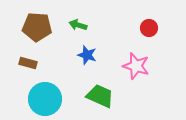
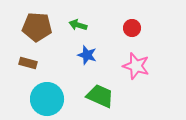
red circle: moved 17 px left
cyan circle: moved 2 px right
